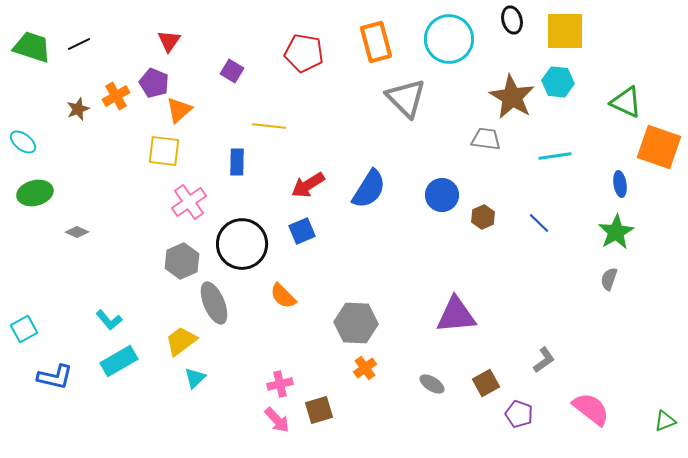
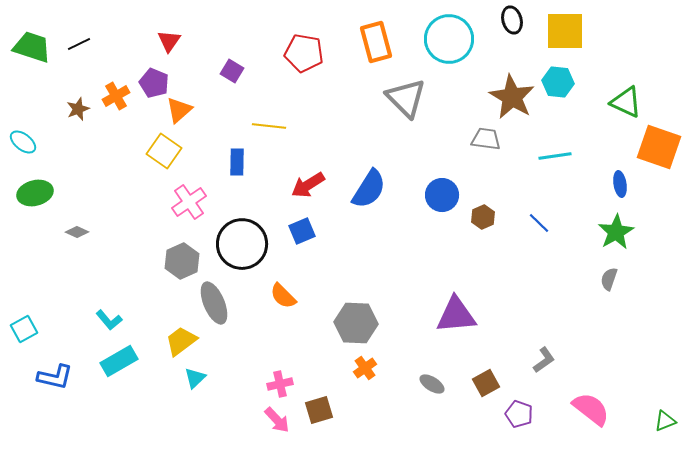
yellow square at (164, 151): rotated 28 degrees clockwise
